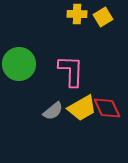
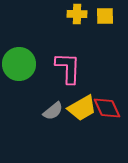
yellow square: moved 2 px right, 1 px up; rotated 30 degrees clockwise
pink L-shape: moved 3 px left, 3 px up
